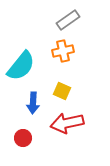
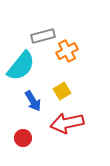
gray rectangle: moved 25 px left, 16 px down; rotated 20 degrees clockwise
orange cross: moved 4 px right; rotated 15 degrees counterclockwise
yellow square: rotated 36 degrees clockwise
blue arrow: moved 2 px up; rotated 35 degrees counterclockwise
